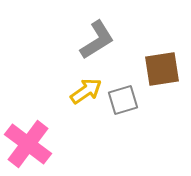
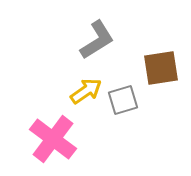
brown square: moved 1 px left, 1 px up
pink cross: moved 25 px right, 5 px up
